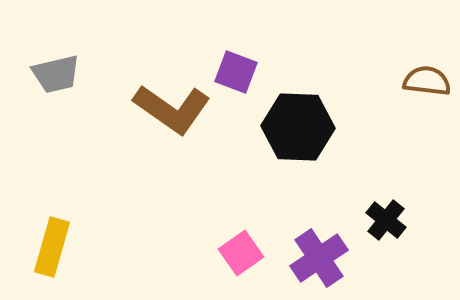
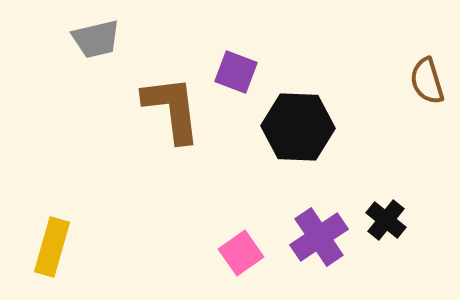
gray trapezoid: moved 40 px right, 35 px up
brown semicircle: rotated 114 degrees counterclockwise
brown L-shape: rotated 132 degrees counterclockwise
purple cross: moved 21 px up
